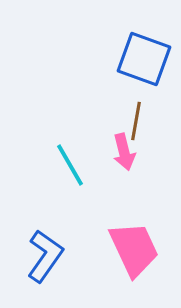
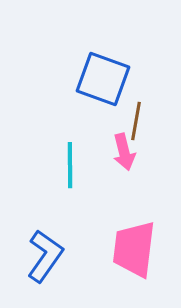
blue square: moved 41 px left, 20 px down
cyan line: rotated 30 degrees clockwise
pink trapezoid: rotated 148 degrees counterclockwise
